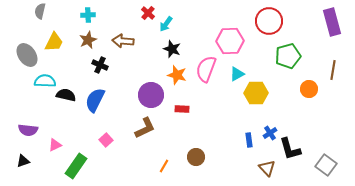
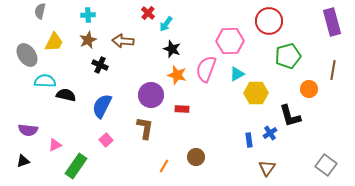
blue semicircle: moved 7 px right, 6 px down
brown L-shape: rotated 55 degrees counterclockwise
black L-shape: moved 33 px up
brown triangle: rotated 18 degrees clockwise
